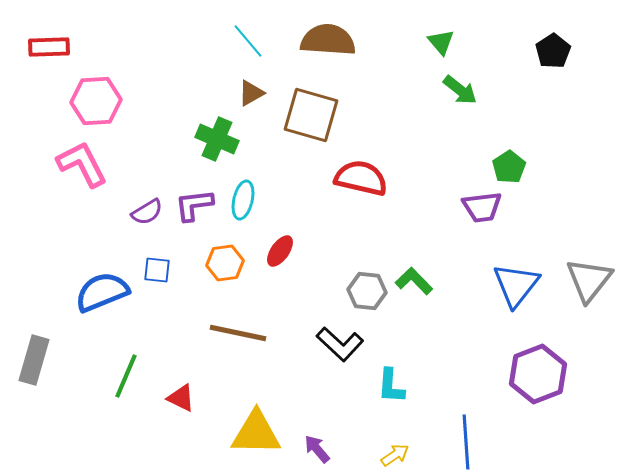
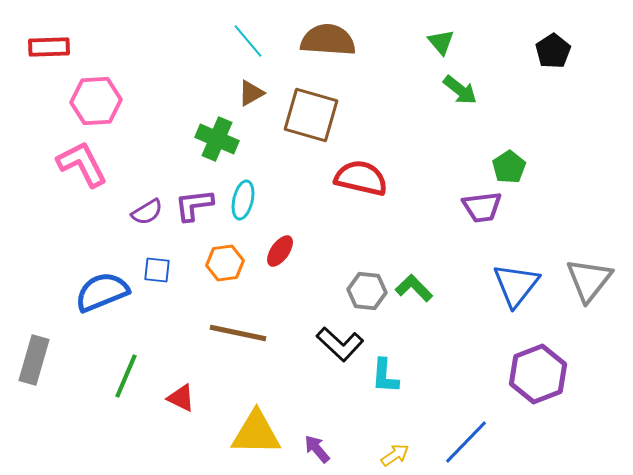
green L-shape: moved 7 px down
cyan L-shape: moved 6 px left, 10 px up
blue line: rotated 48 degrees clockwise
